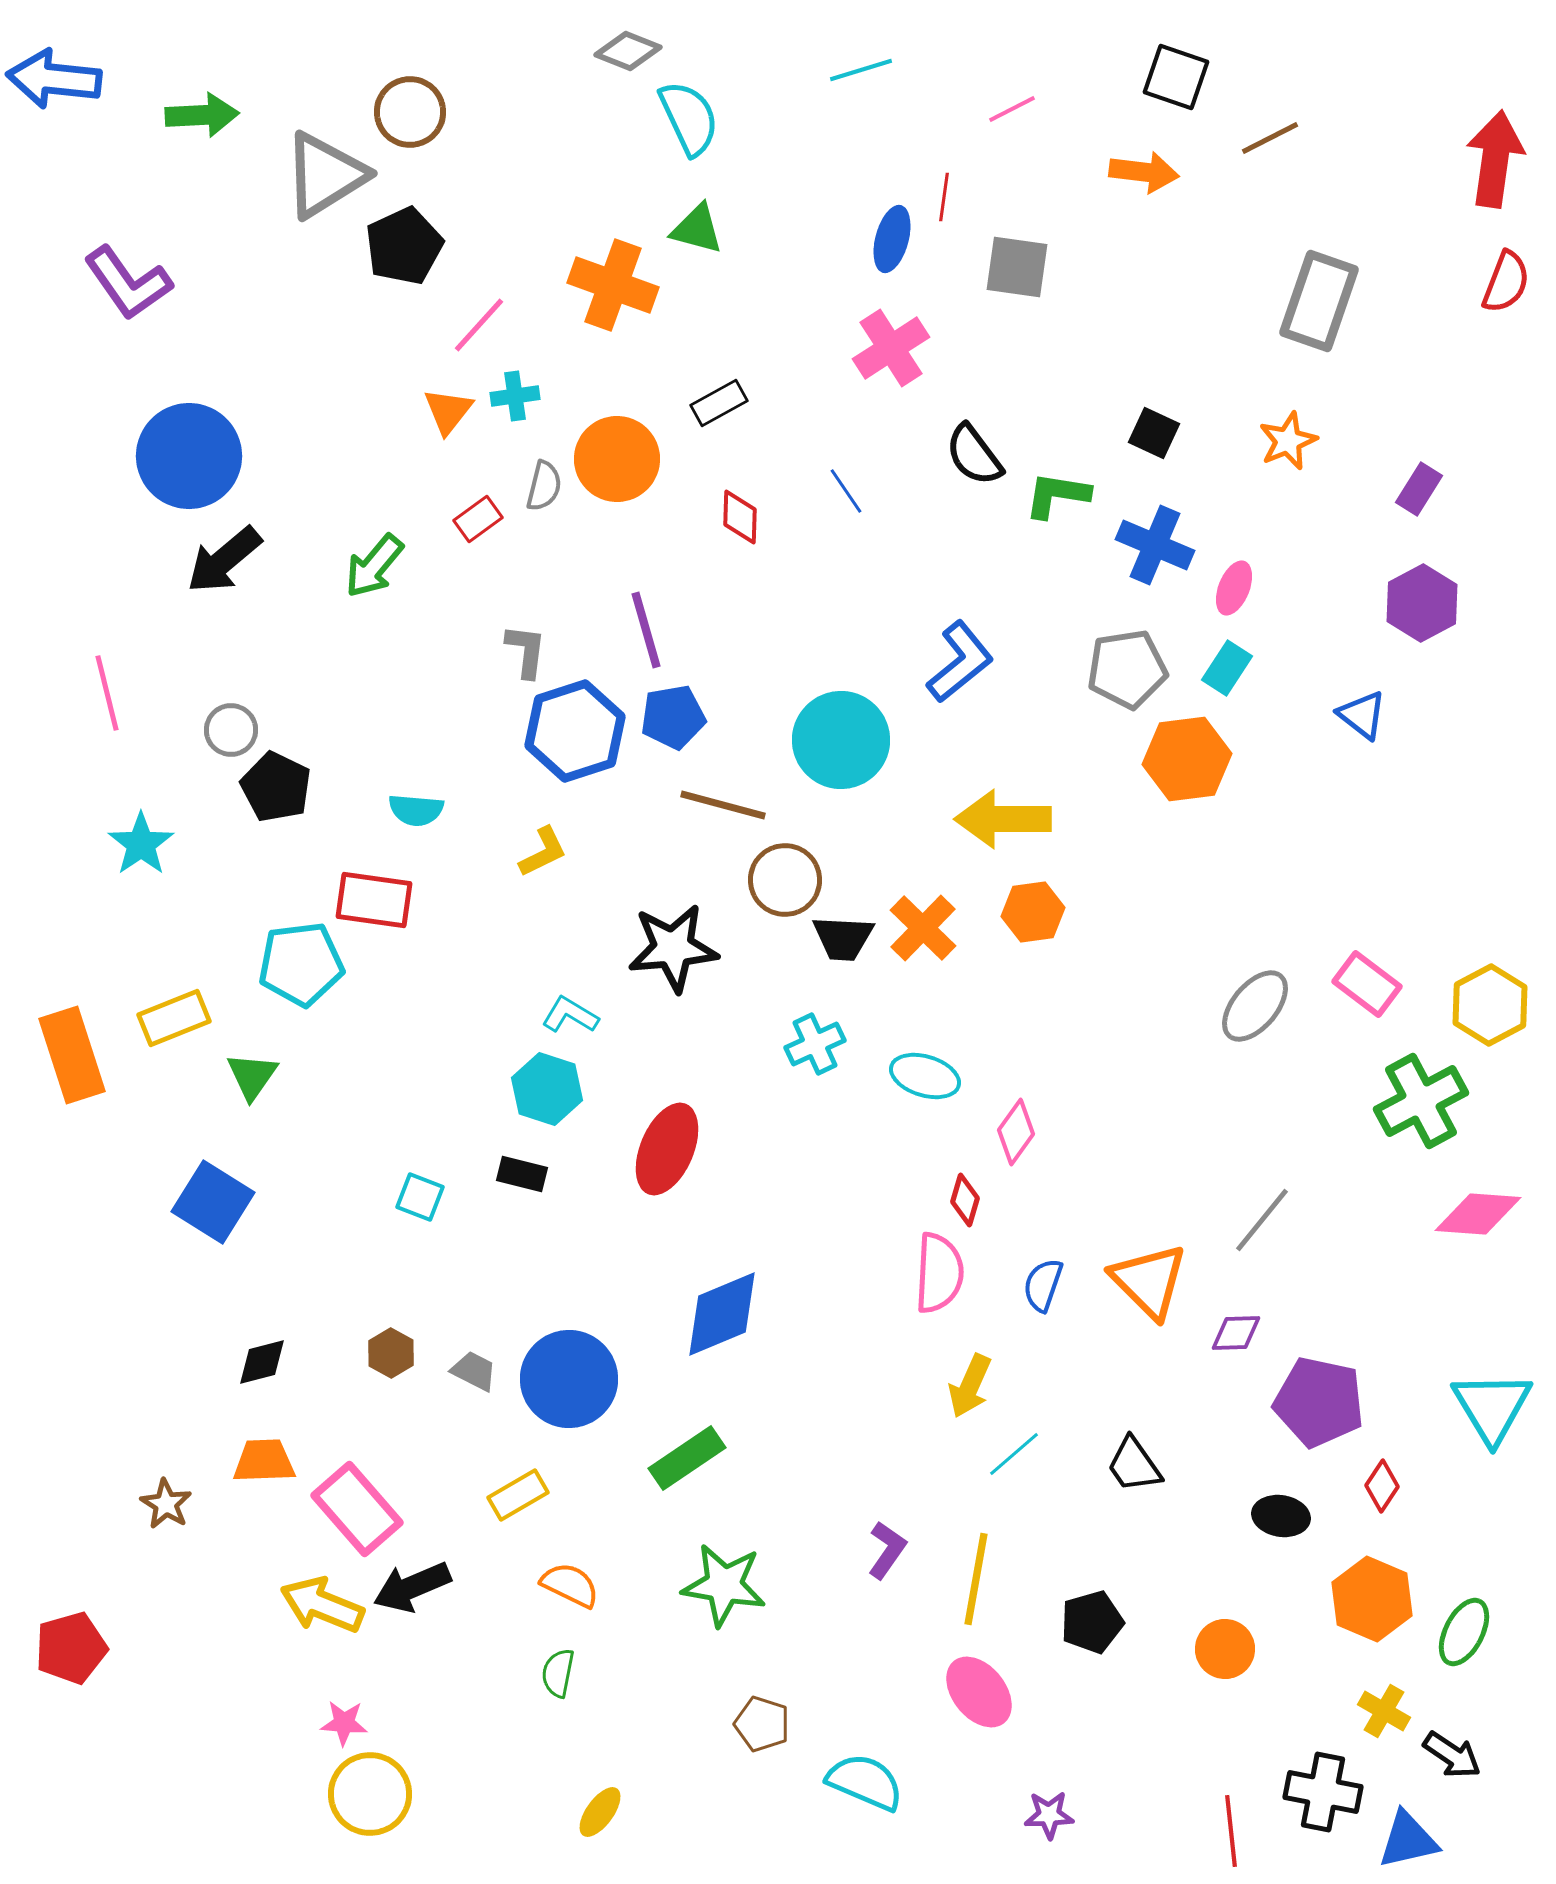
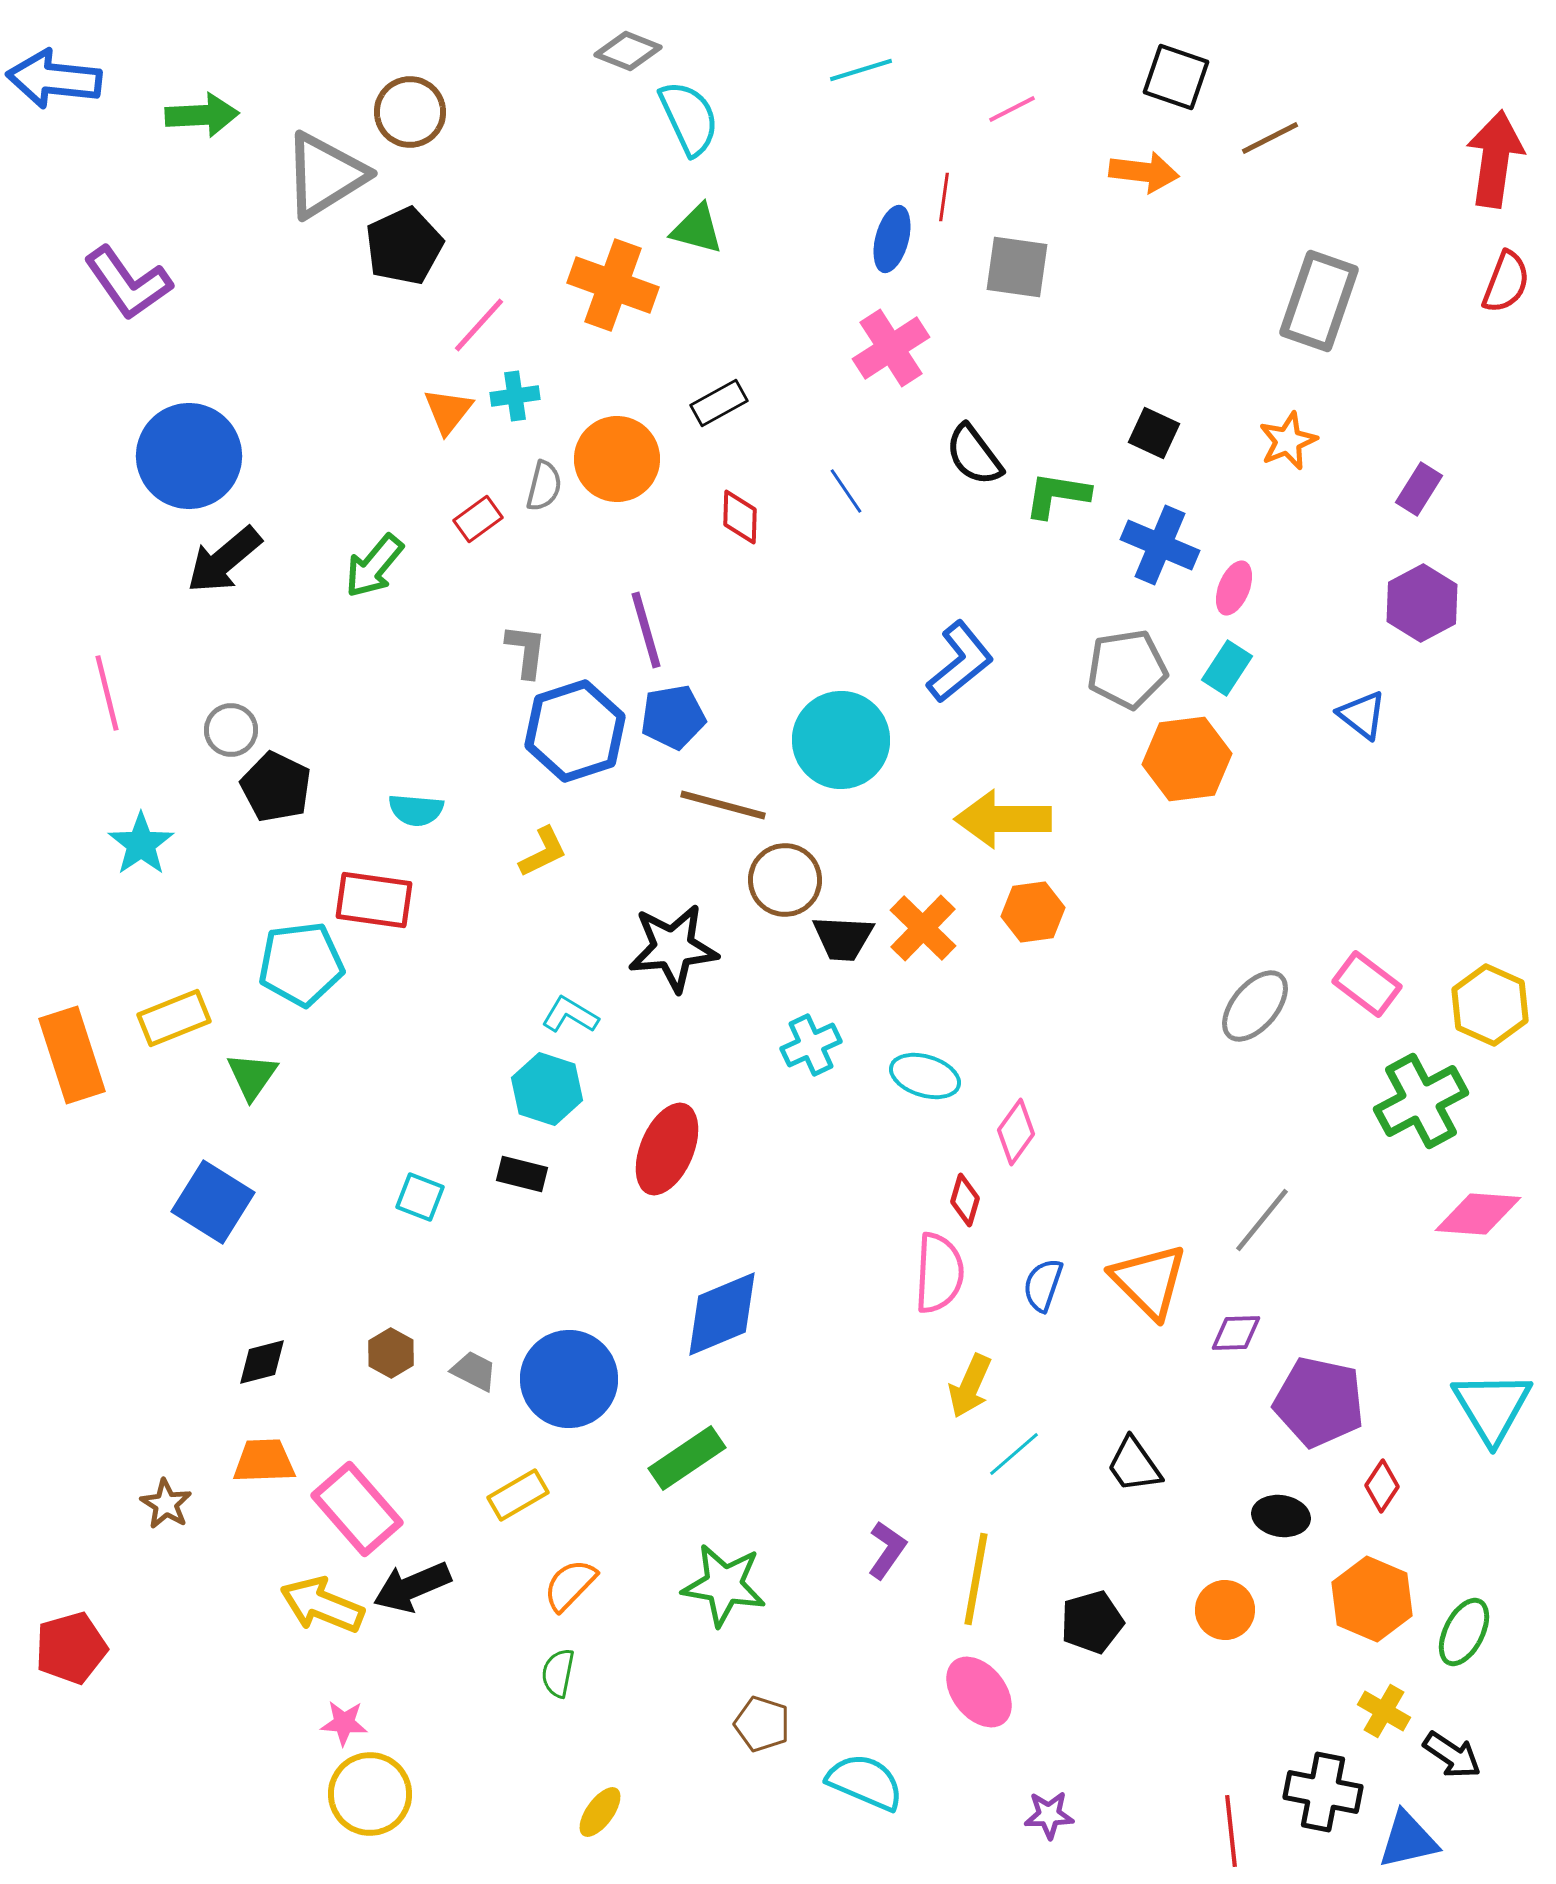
blue cross at (1155, 545): moved 5 px right
yellow hexagon at (1490, 1005): rotated 8 degrees counterclockwise
cyan cross at (815, 1044): moved 4 px left, 1 px down
orange semicircle at (570, 1585): rotated 72 degrees counterclockwise
orange circle at (1225, 1649): moved 39 px up
